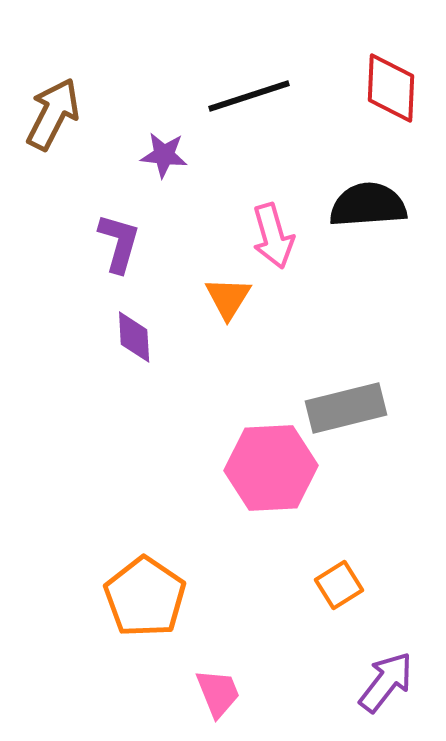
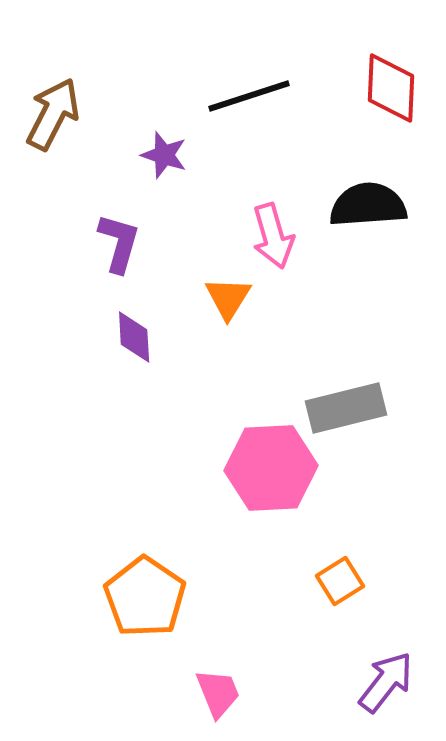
purple star: rotated 12 degrees clockwise
orange square: moved 1 px right, 4 px up
